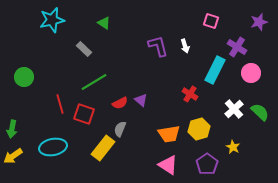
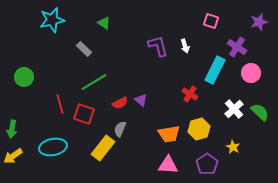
pink triangle: rotated 30 degrees counterclockwise
